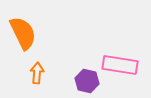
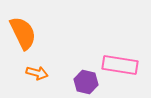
orange arrow: rotated 100 degrees clockwise
purple hexagon: moved 1 px left, 1 px down
